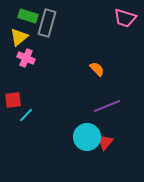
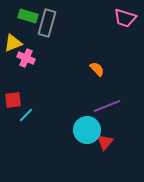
yellow triangle: moved 6 px left, 6 px down; rotated 18 degrees clockwise
cyan circle: moved 7 px up
